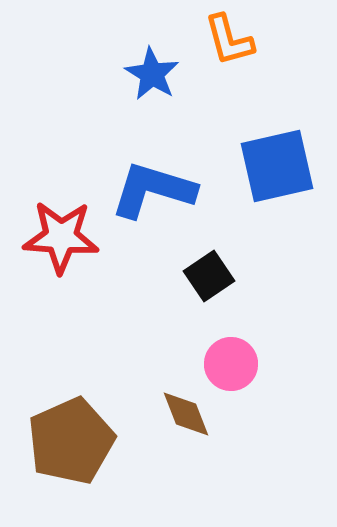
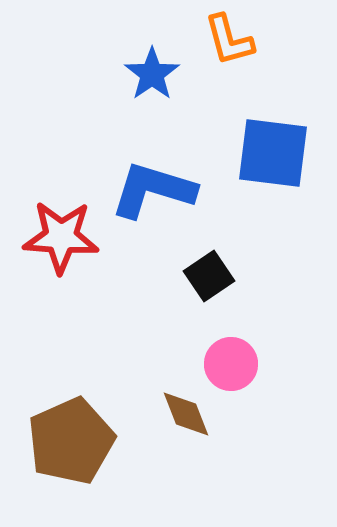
blue star: rotated 6 degrees clockwise
blue square: moved 4 px left, 13 px up; rotated 20 degrees clockwise
